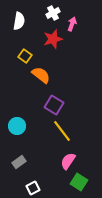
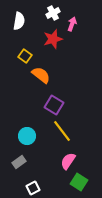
cyan circle: moved 10 px right, 10 px down
